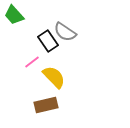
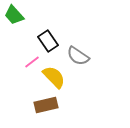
gray semicircle: moved 13 px right, 24 px down
